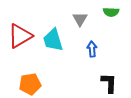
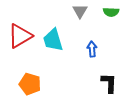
gray triangle: moved 8 px up
orange pentagon: rotated 25 degrees clockwise
